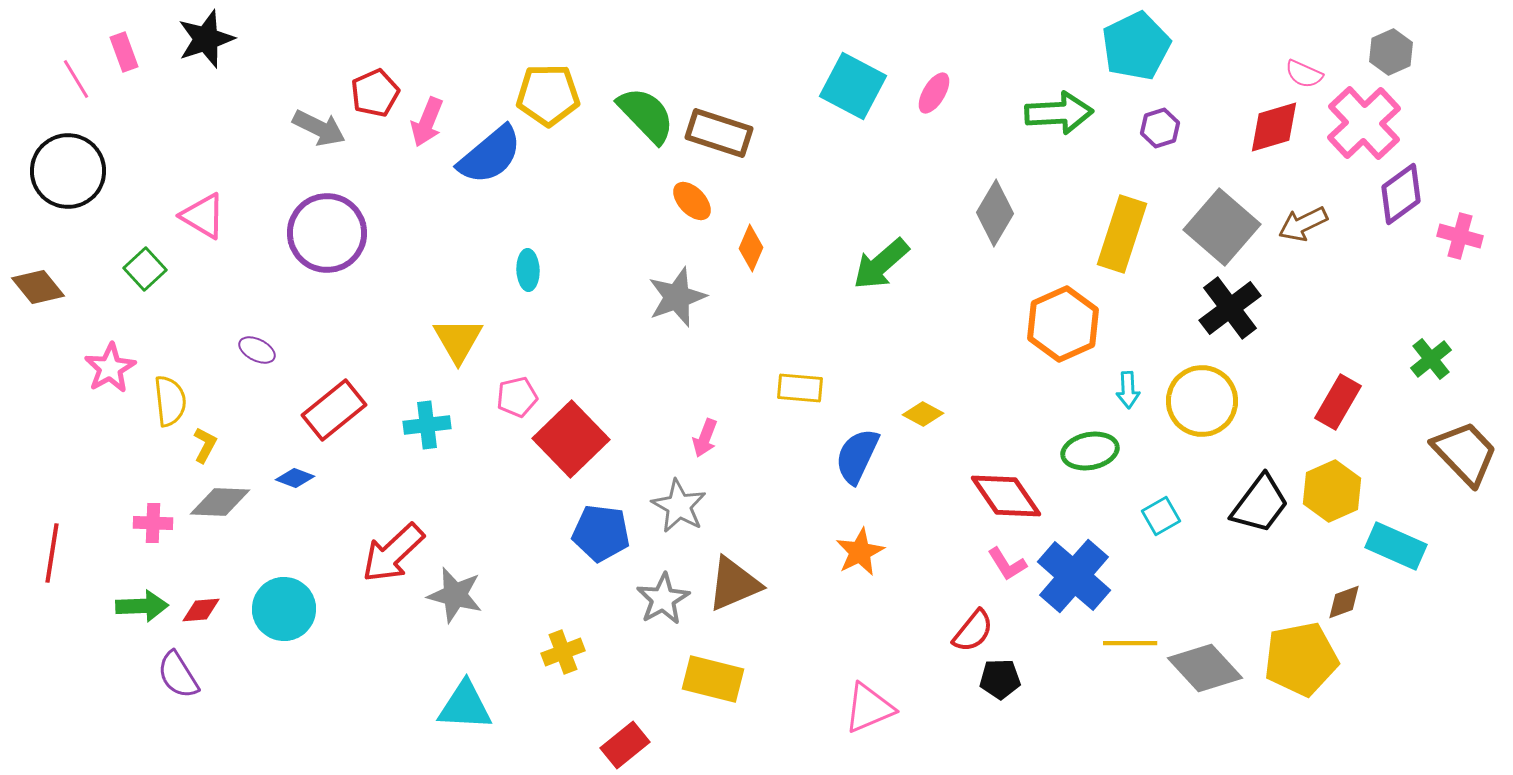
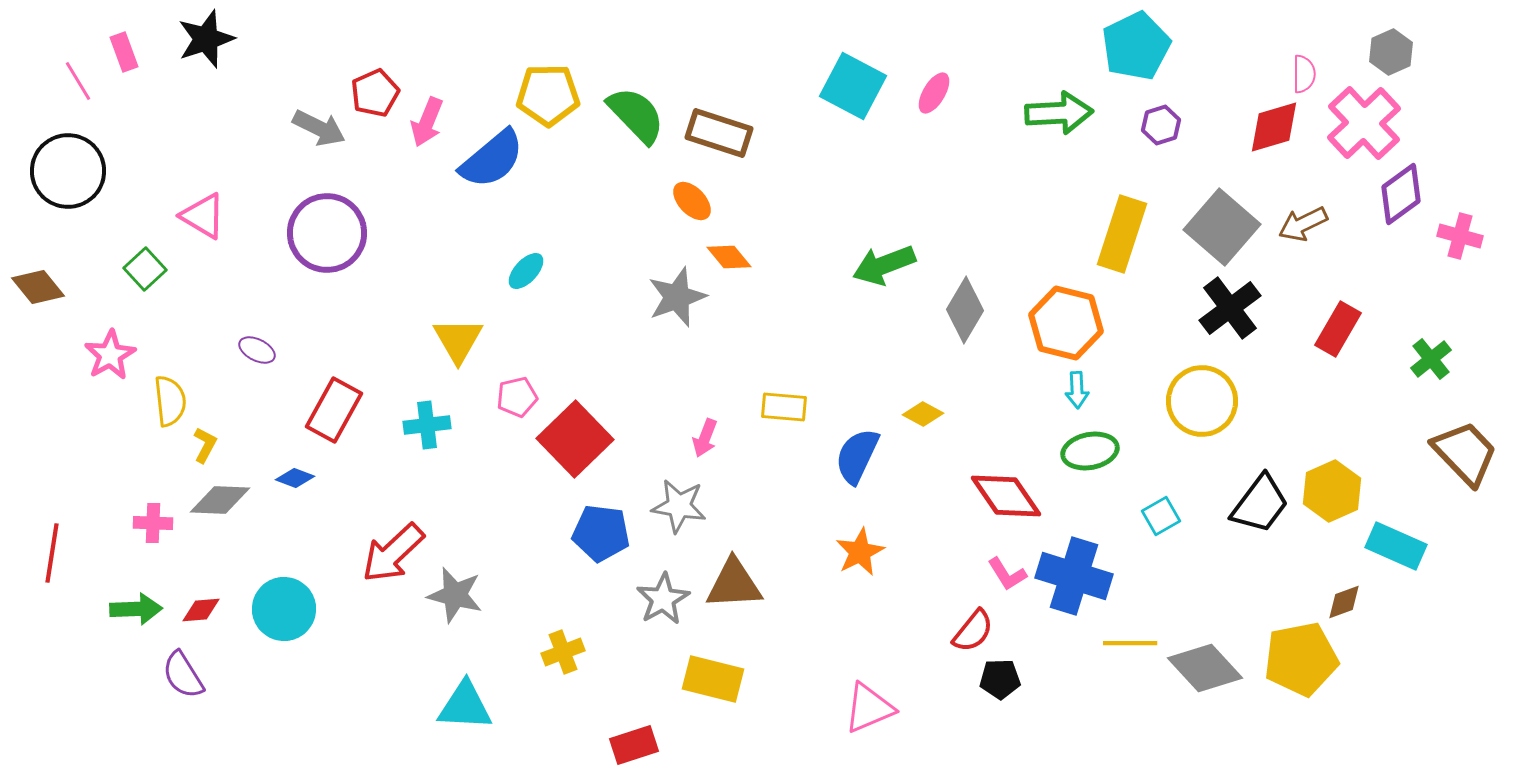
pink semicircle at (1304, 74): rotated 114 degrees counterclockwise
pink line at (76, 79): moved 2 px right, 2 px down
green semicircle at (646, 115): moved 10 px left
purple hexagon at (1160, 128): moved 1 px right, 3 px up
blue semicircle at (490, 155): moved 2 px right, 4 px down
gray diamond at (995, 213): moved 30 px left, 97 px down
orange diamond at (751, 248): moved 22 px left, 9 px down; rotated 63 degrees counterclockwise
green arrow at (881, 264): moved 3 px right, 1 px down; rotated 20 degrees clockwise
cyan ellipse at (528, 270): moved 2 px left, 1 px down; rotated 45 degrees clockwise
orange hexagon at (1063, 324): moved 3 px right, 1 px up; rotated 22 degrees counterclockwise
pink star at (110, 368): moved 13 px up
yellow rectangle at (800, 388): moved 16 px left, 19 px down
cyan arrow at (1128, 390): moved 51 px left
red rectangle at (1338, 402): moved 73 px up
red rectangle at (334, 410): rotated 22 degrees counterclockwise
red square at (571, 439): moved 4 px right
gray diamond at (220, 502): moved 2 px up
gray star at (679, 506): rotated 20 degrees counterclockwise
pink L-shape at (1007, 564): moved 10 px down
blue cross at (1074, 576): rotated 24 degrees counterclockwise
brown triangle at (734, 584): rotated 20 degrees clockwise
green arrow at (142, 606): moved 6 px left, 3 px down
purple semicircle at (178, 675): moved 5 px right
red rectangle at (625, 745): moved 9 px right; rotated 21 degrees clockwise
